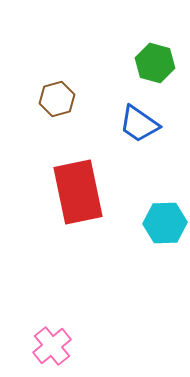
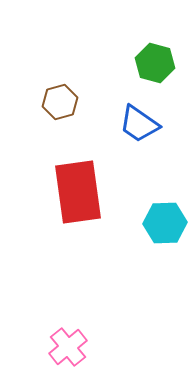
brown hexagon: moved 3 px right, 3 px down
red rectangle: rotated 4 degrees clockwise
pink cross: moved 16 px right, 1 px down
